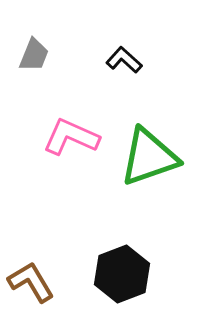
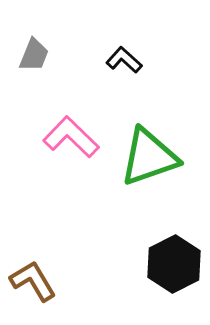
pink L-shape: rotated 20 degrees clockwise
black hexagon: moved 52 px right, 10 px up; rotated 6 degrees counterclockwise
brown L-shape: moved 2 px right, 1 px up
